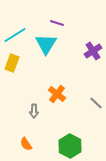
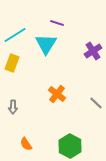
gray arrow: moved 21 px left, 4 px up
